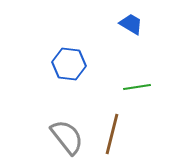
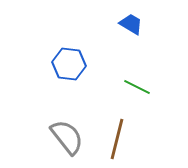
green line: rotated 36 degrees clockwise
brown line: moved 5 px right, 5 px down
